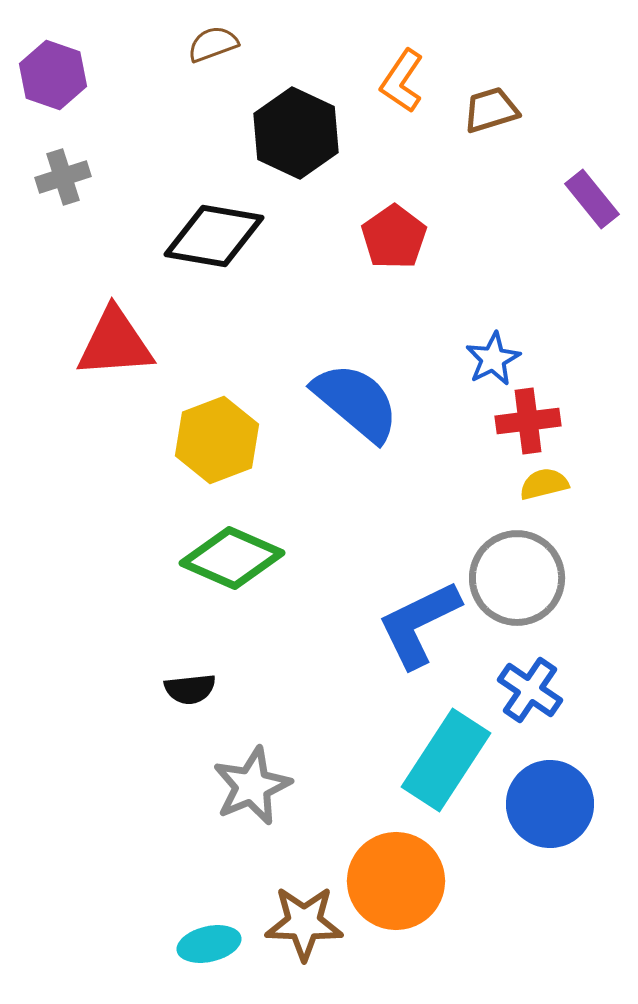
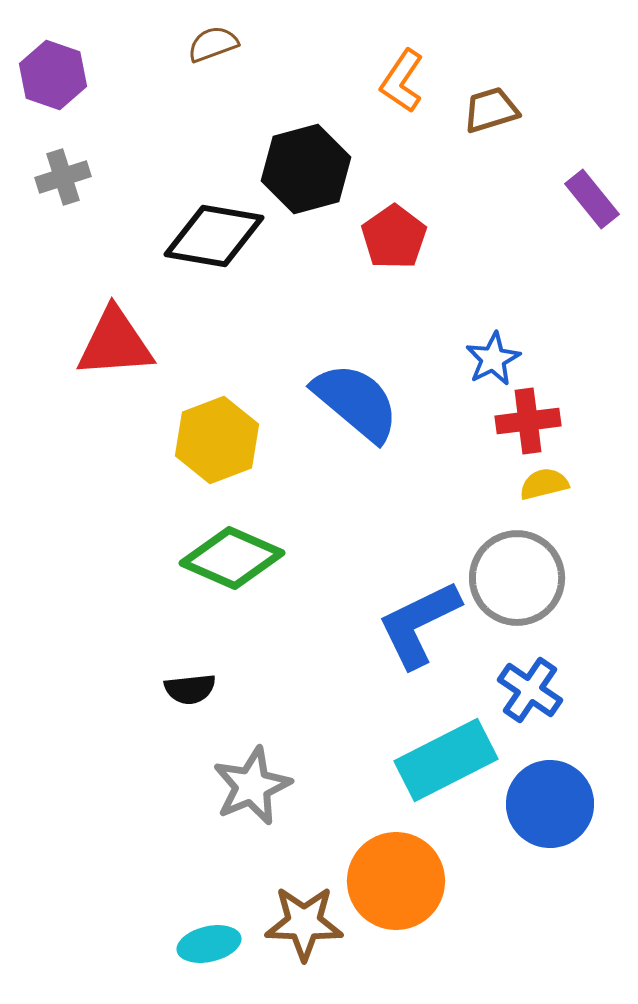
black hexagon: moved 10 px right, 36 px down; rotated 20 degrees clockwise
cyan rectangle: rotated 30 degrees clockwise
